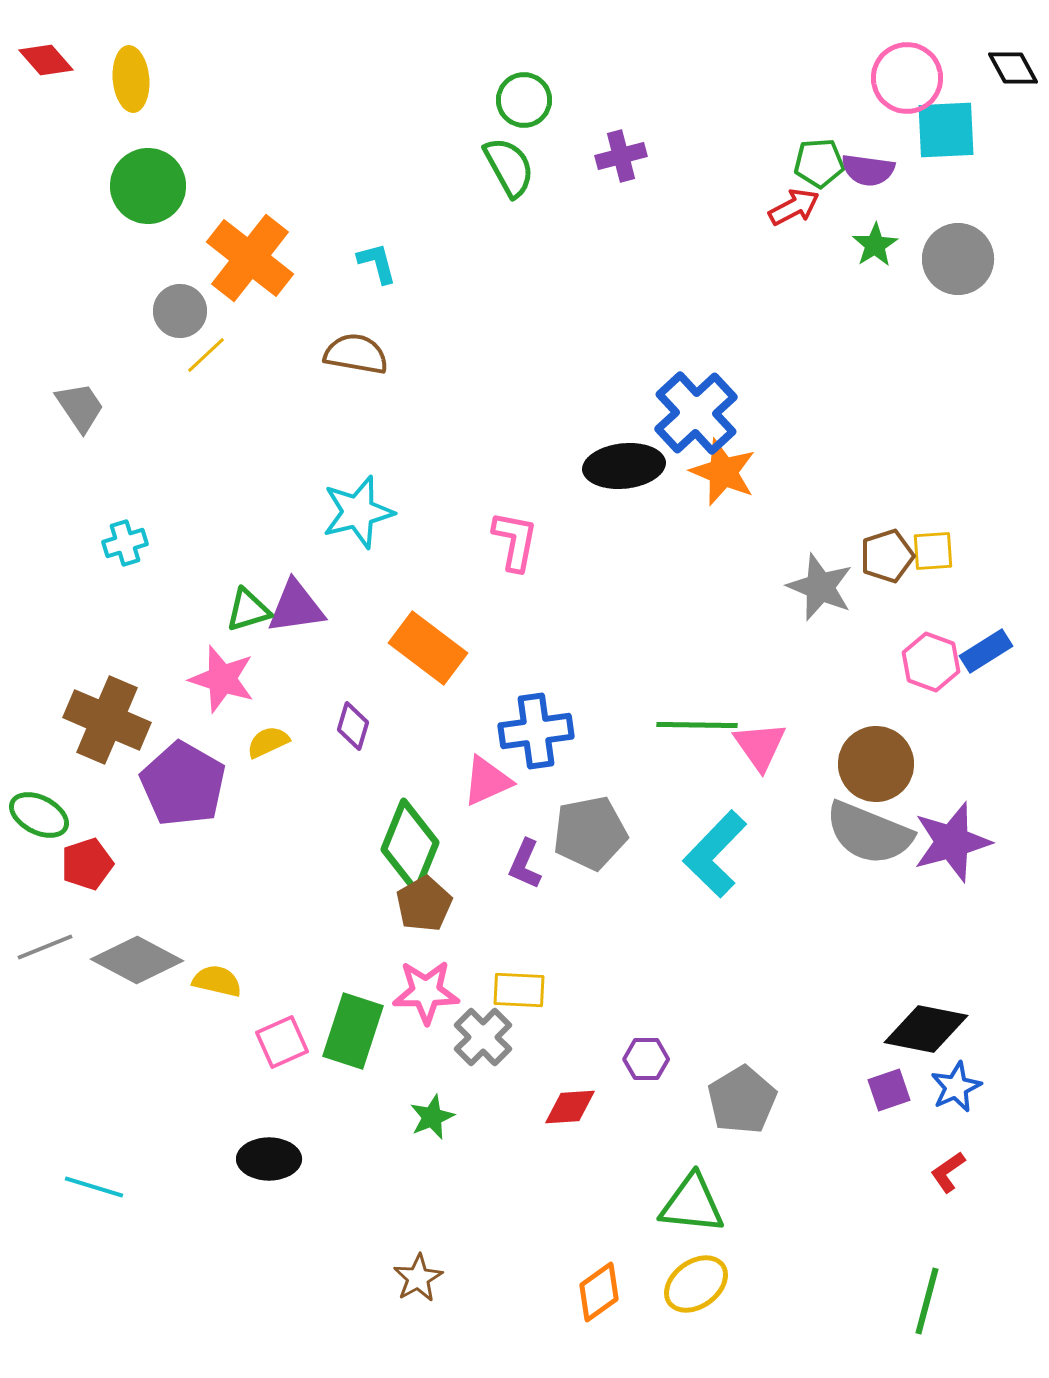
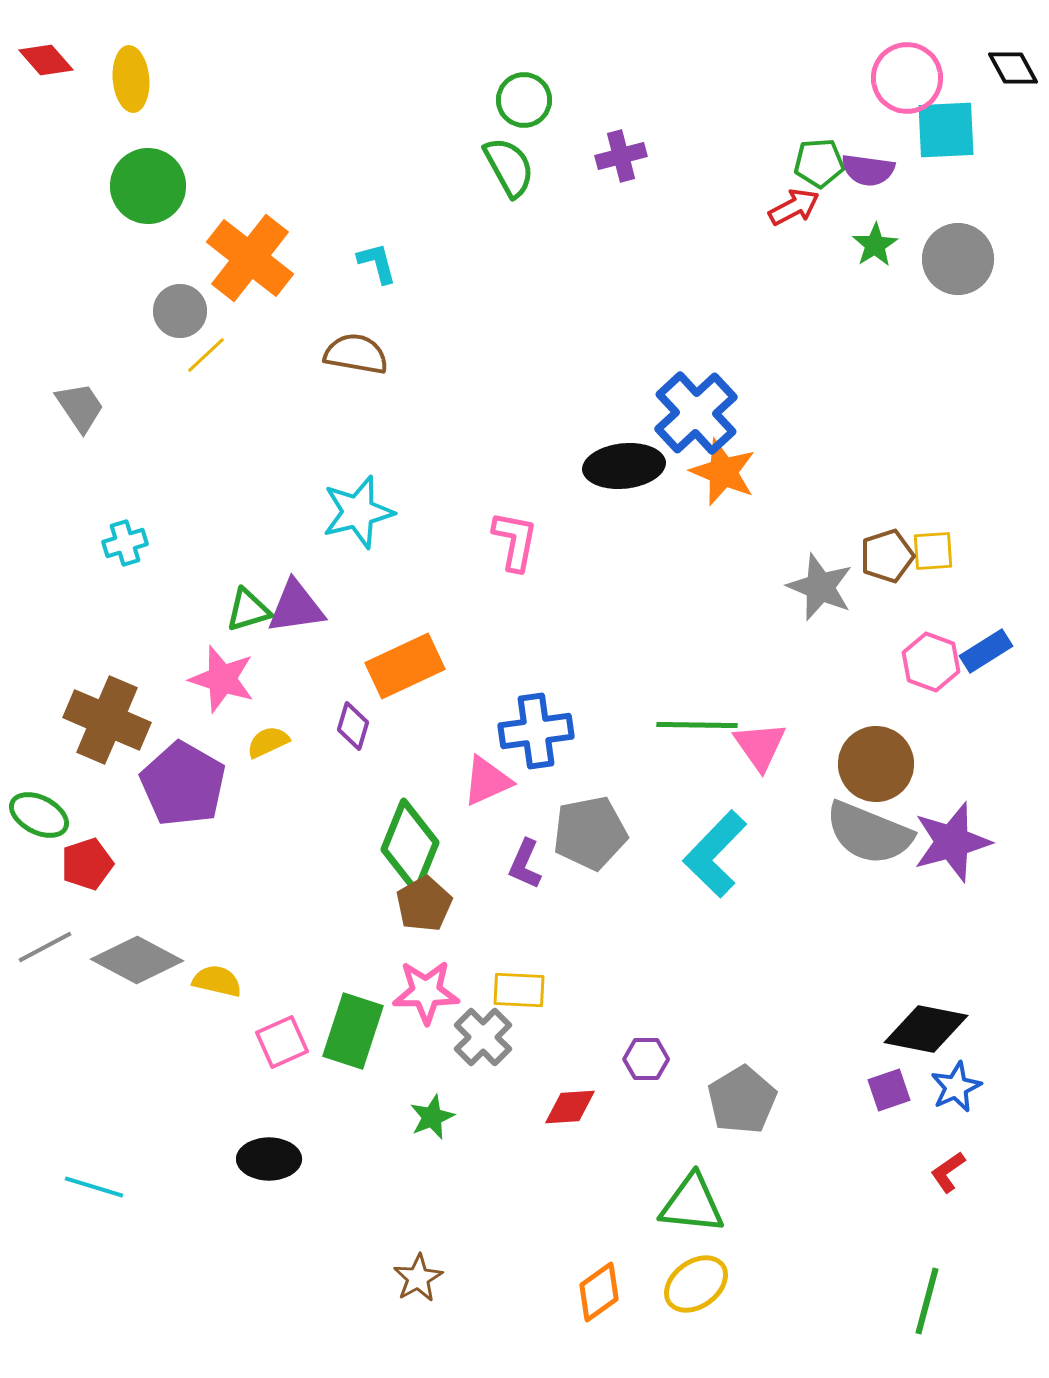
orange rectangle at (428, 648): moved 23 px left, 18 px down; rotated 62 degrees counterclockwise
gray line at (45, 947): rotated 6 degrees counterclockwise
